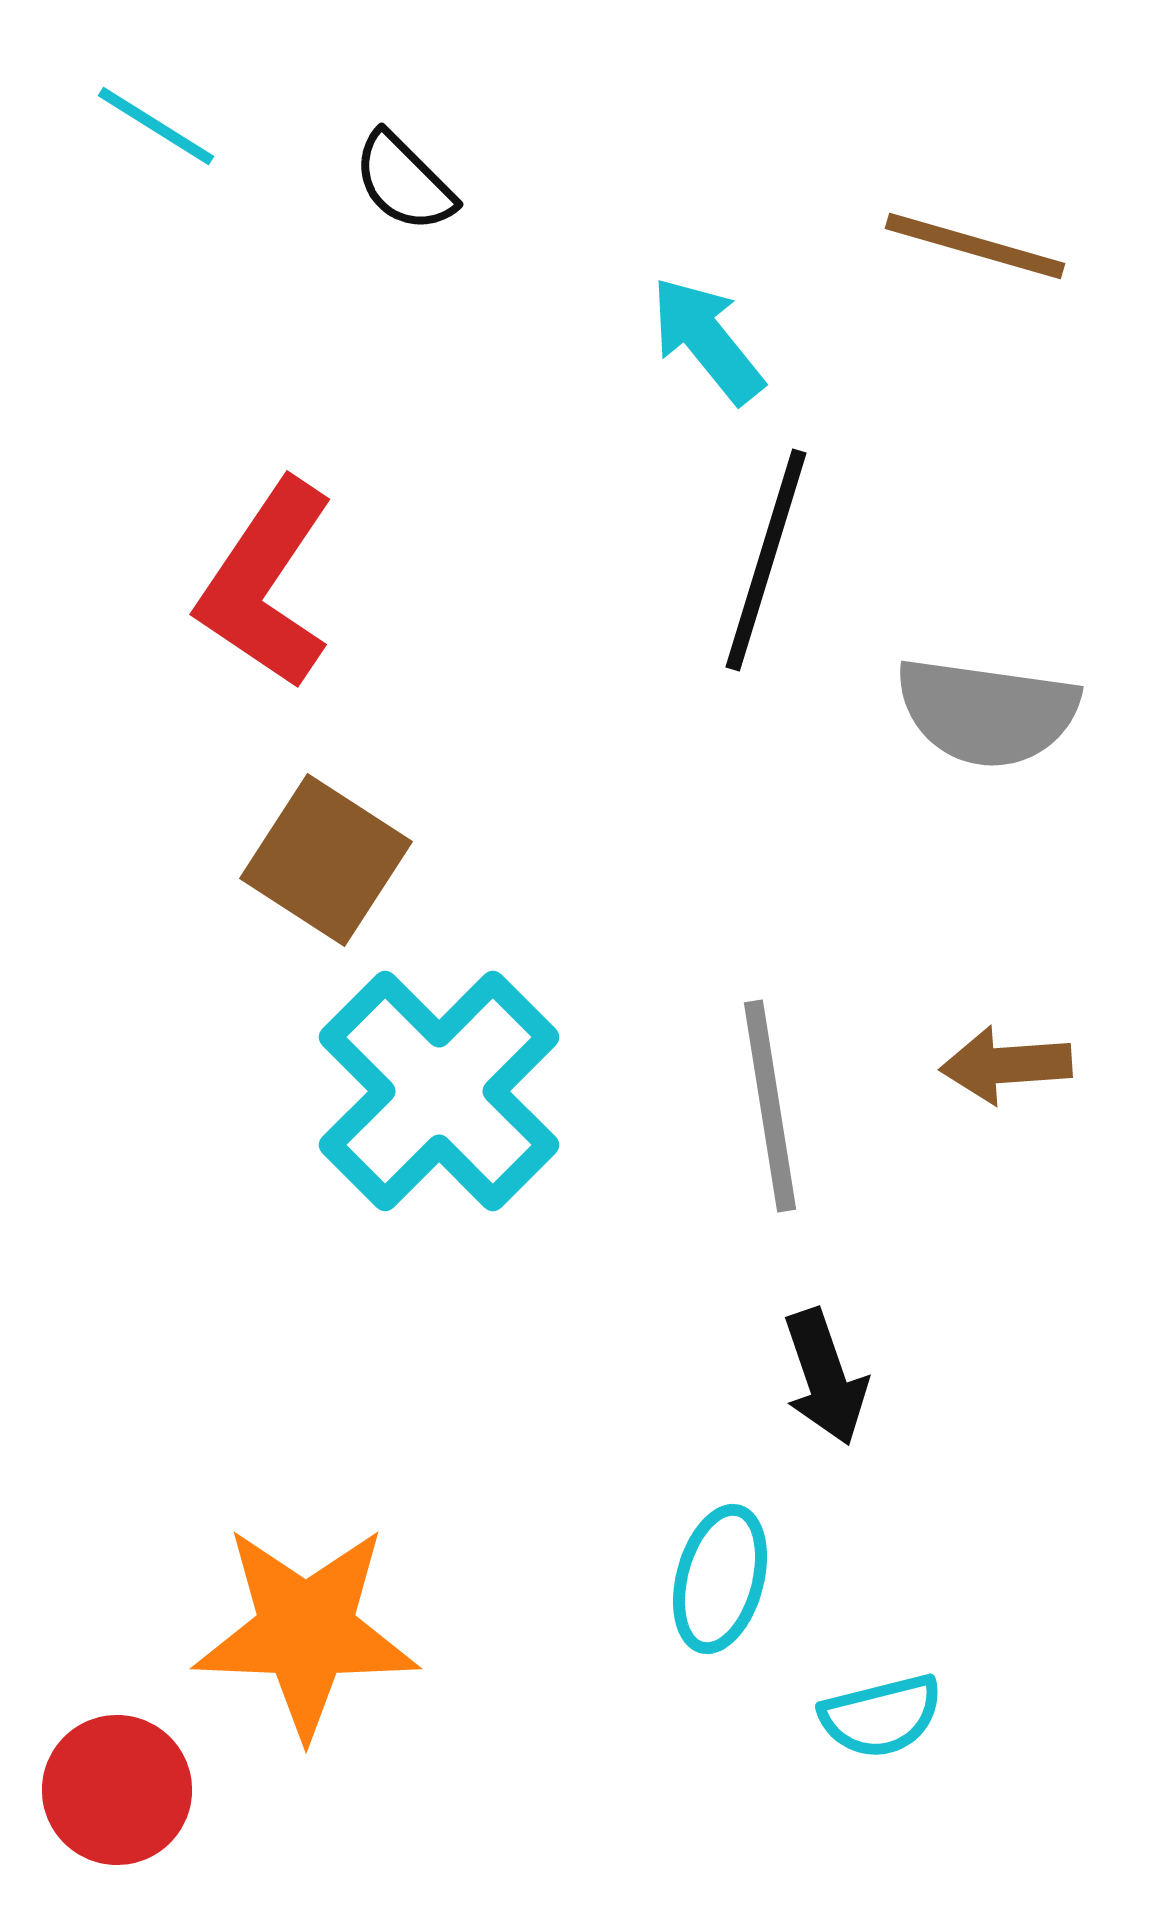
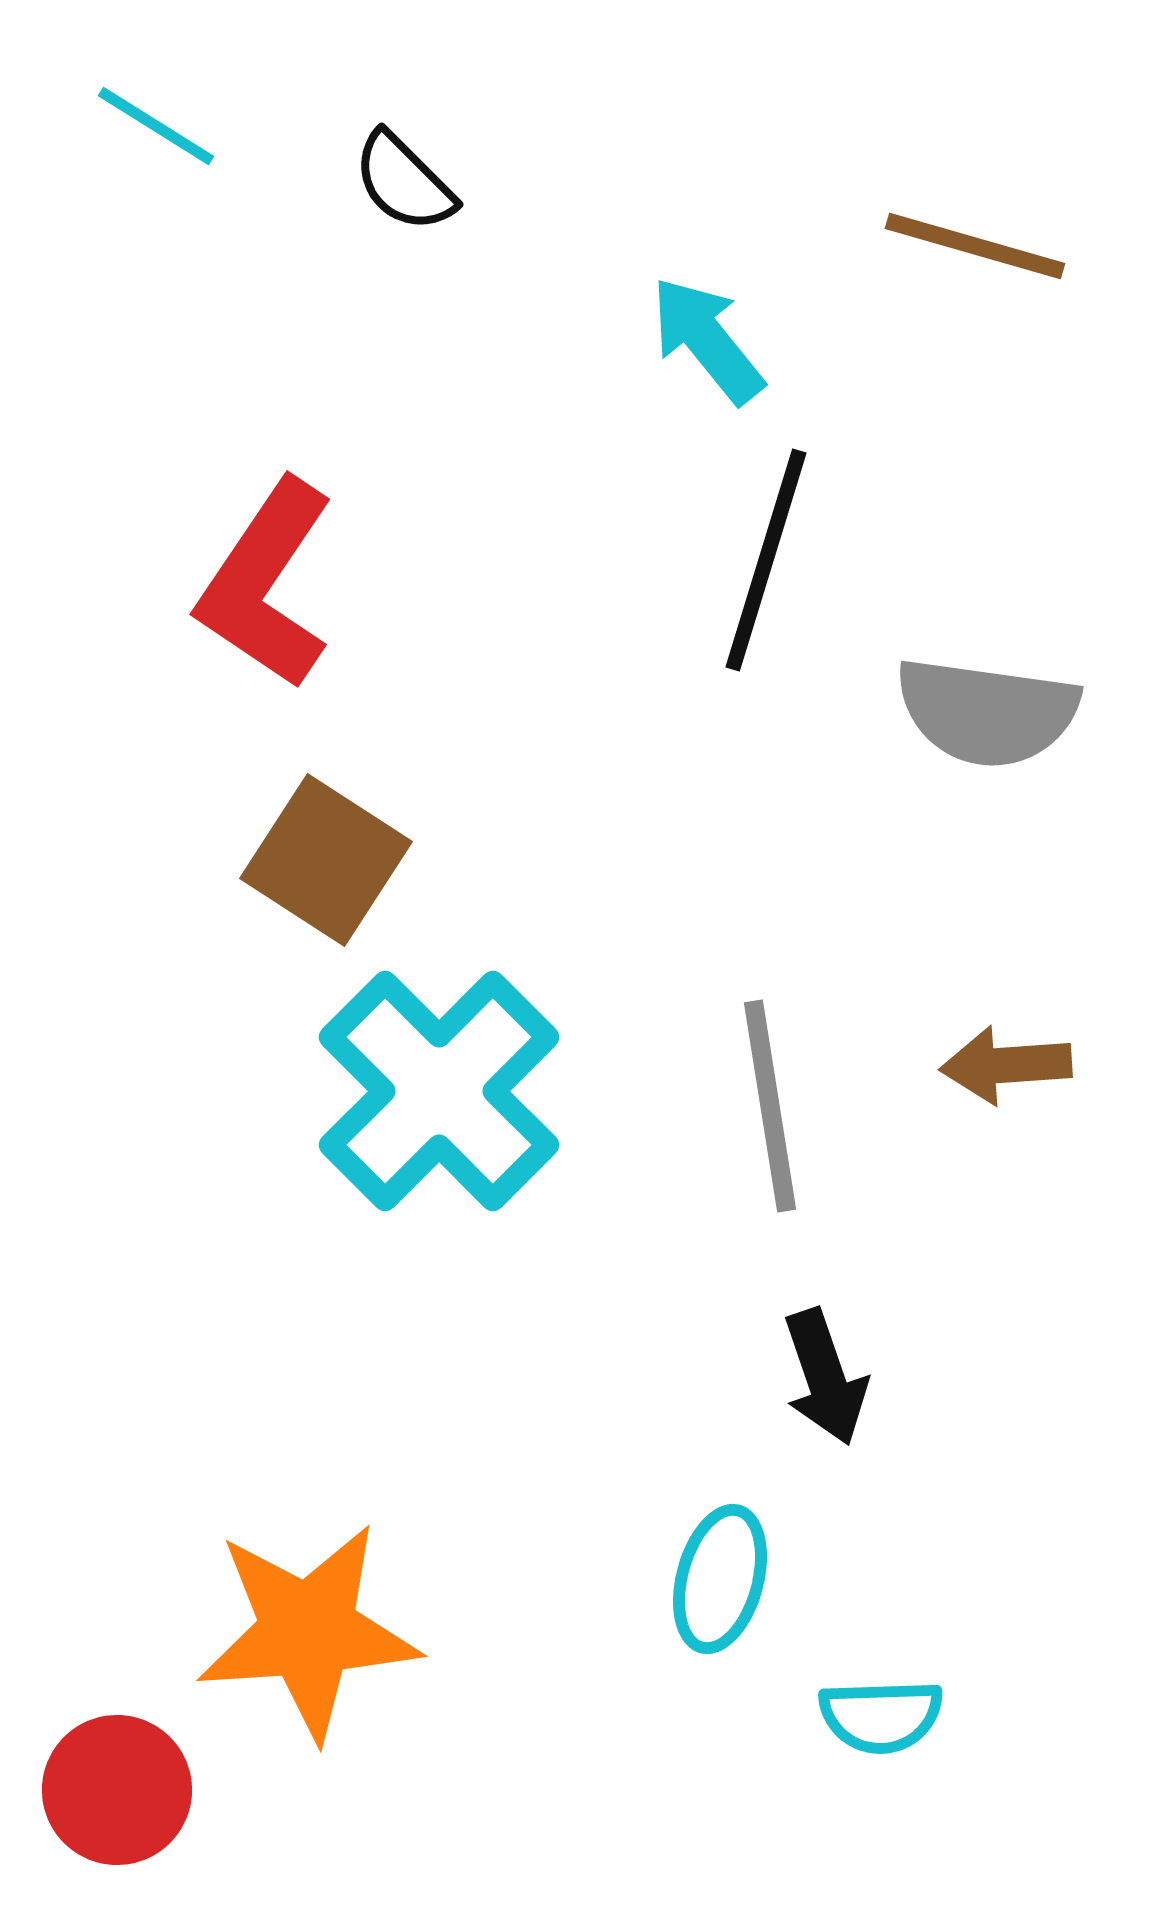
orange star: moved 2 px right; rotated 6 degrees counterclockwise
cyan semicircle: rotated 12 degrees clockwise
